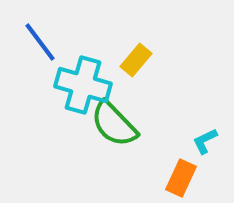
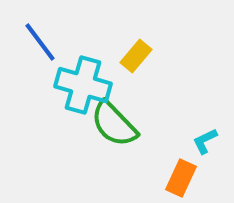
yellow rectangle: moved 4 px up
